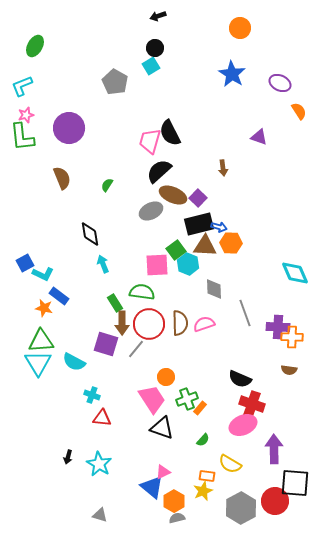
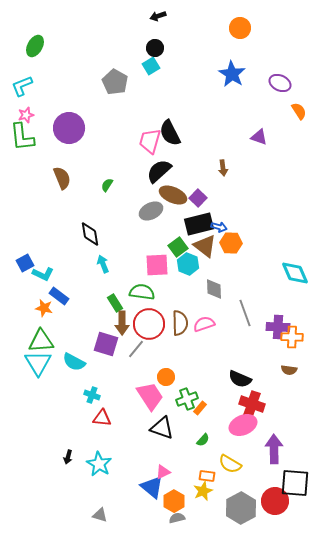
brown triangle at (205, 246): rotated 35 degrees clockwise
green square at (176, 250): moved 2 px right, 3 px up
pink trapezoid at (152, 399): moved 2 px left, 3 px up
